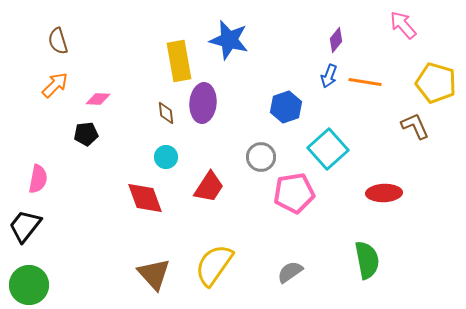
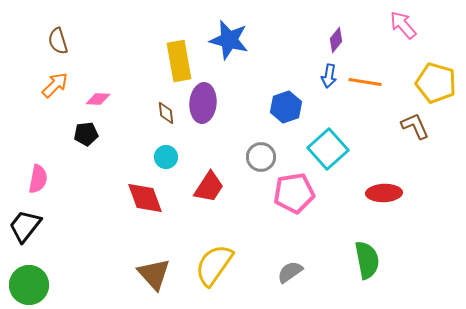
blue arrow: rotated 10 degrees counterclockwise
